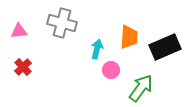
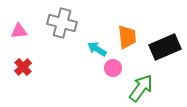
orange trapezoid: moved 2 px left; rotated 10 degrees counterclockwise
cyan arrow: rotated 72 degrees counterclockwise
pink circle: moved 2 px right, 2 px up
